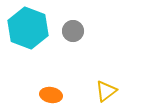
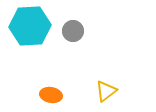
cyan hexagon: moved 2 px right, 2 px up; rotated 24 degrees counterclockwise
